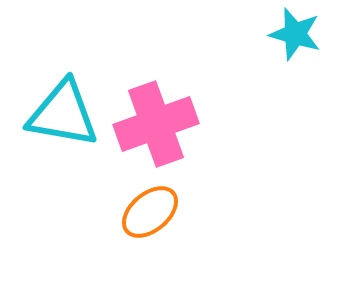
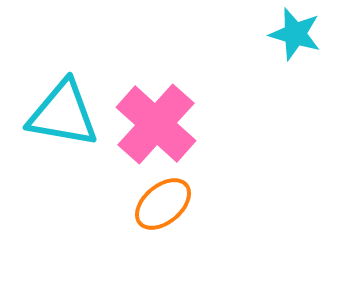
pink cross: rotated 28 degrees counterclockwise
orange ellipse: moved 13 px right, 8 px up
